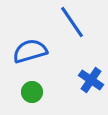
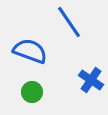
blue line: moved 3 px left
blue semicircle: rotated 36 degrees clockwise
